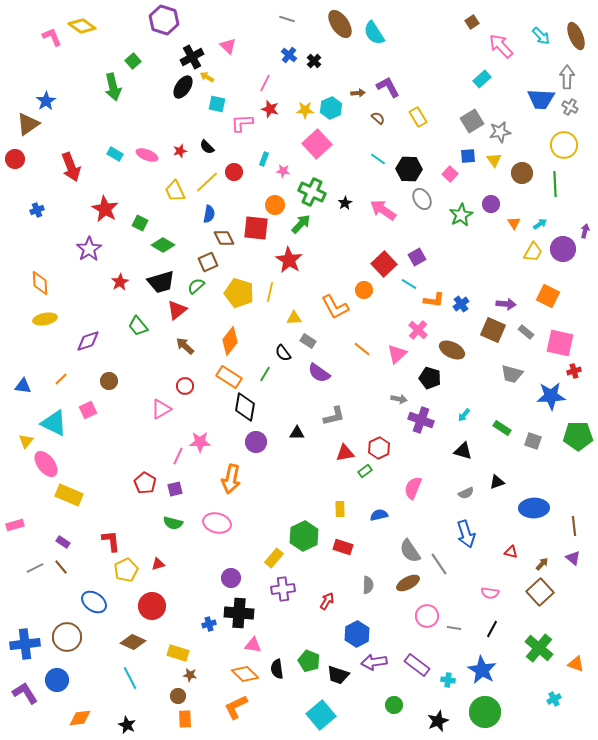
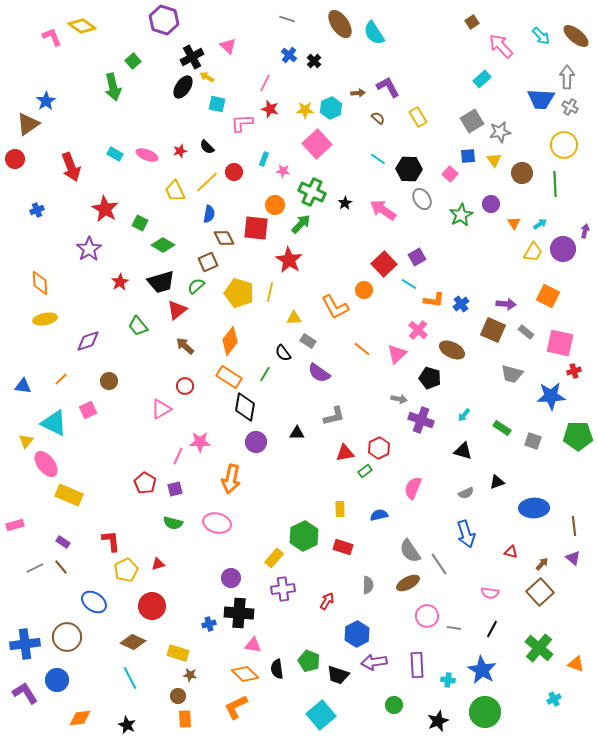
brown ellipse at (576, 36): rotated 28 degrees counterclockwise
purple rectangle at (417, 665): rotated 50 degrees clockwise
